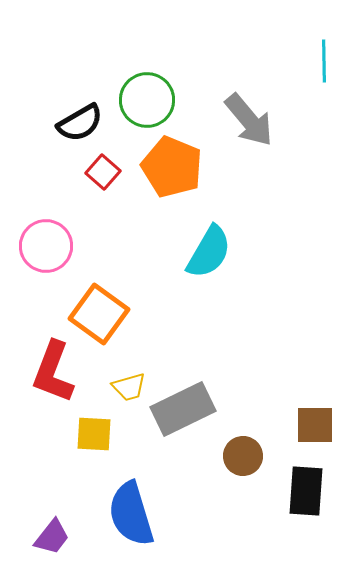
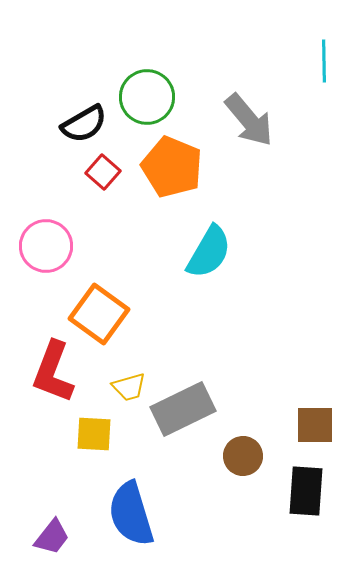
green circle: moved 3 px up
black semicircle: moved 4 px right, 1 px down
